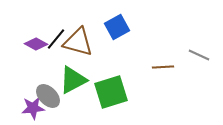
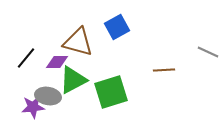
black line: moved 30 px left, 19 px down
purple diamond: moved 21 px right, 18 px down; rotated 30 degrees counterclockwise
gray line: moved 9 px right, 3 px up
brown line: moved 1 px right, 3 px down
gray ellipse: rotated 35 degrees counterclockwise
purple star: moved 1 px up
